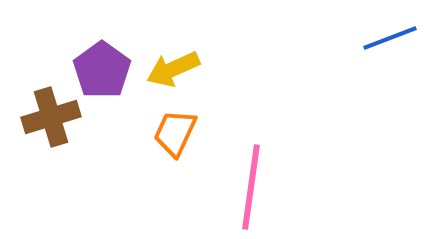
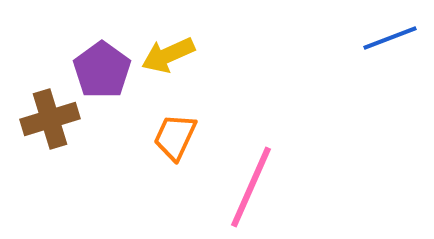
yellow arrow: moved 5 px left, 14 px up
brown cross: moved 1 px left, 2 px down
orange trapezoid: moved 4 px down
pink line: rotated 16 degrees clockwise
